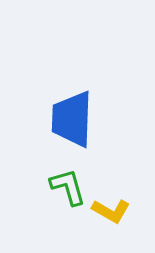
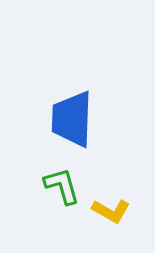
green L-shape: moved 6 px left, 1 px up
